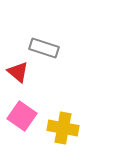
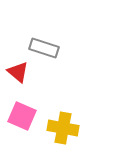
pink square: rotated 12 degrees counterclockwise
